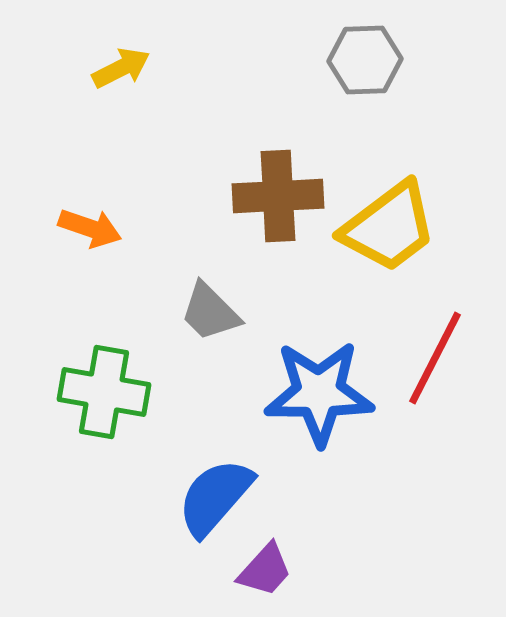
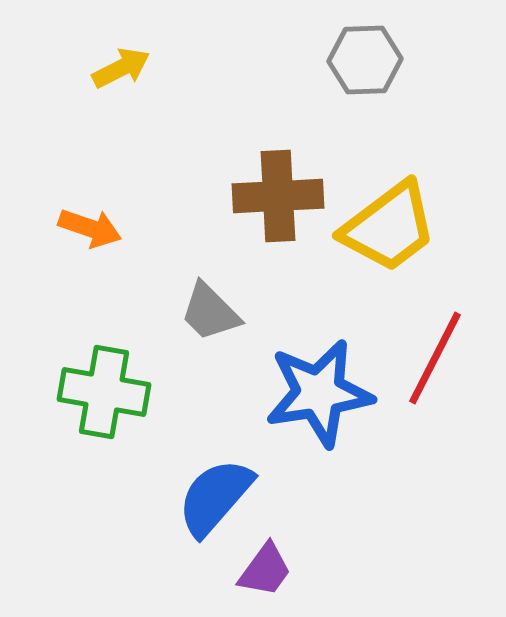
blue star: rotated 9 degrees counterclockwise
purple trapezoid: rotated 6 degrees counterclockwise
